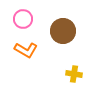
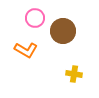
pink circle: moved 12 px right, 1 px up
